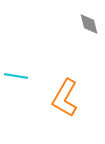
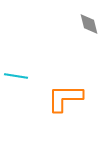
orange L-shape: rotated 60 degrees clockwise
